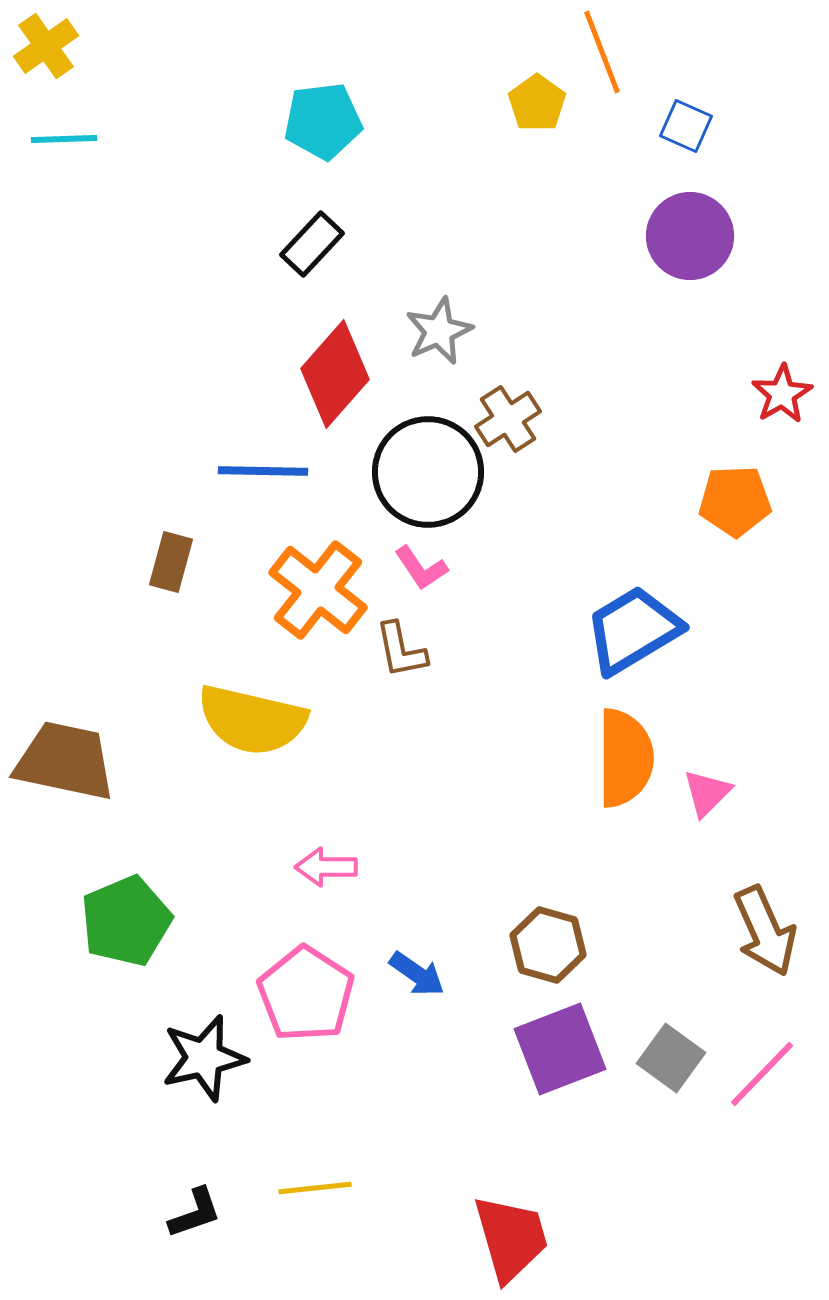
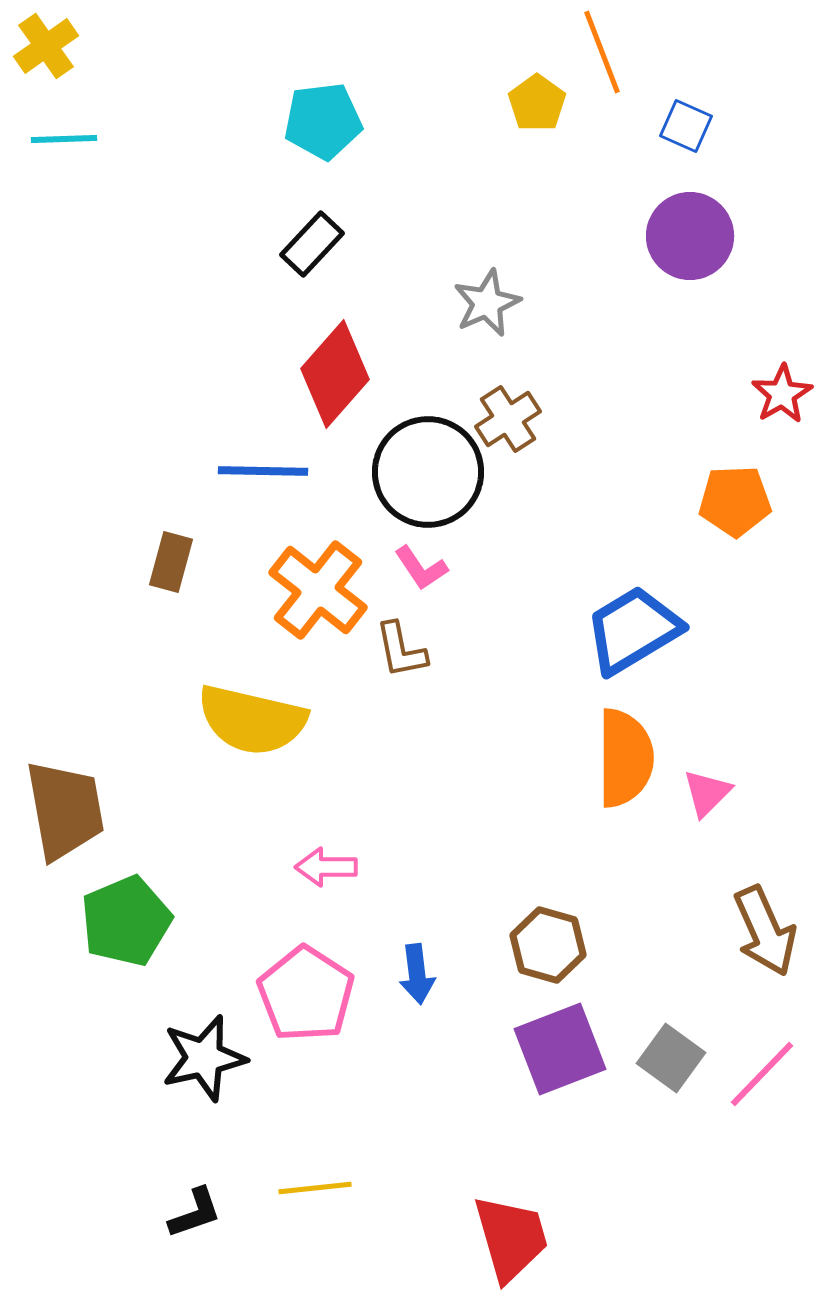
gray star: moved 48 px right, 28 px up
brown trapezoid: moved 49 px down; rotated 68 degrees clockwise
blue arrow: rotated 48 degrees clockwise
